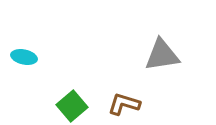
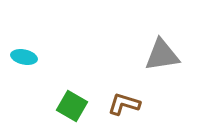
green square: rotated 20 degrees counterclockwise
